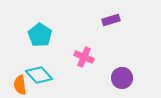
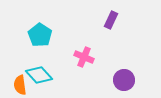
purple rectangle: rotated 48 degrees counterclockwise
purple circle: moved 2 px right, 2 px down
